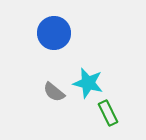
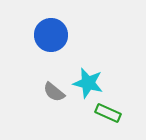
blue circle: moved 3 px left, 2 px down
green rectangle: rotated 40 degrees counterclockwise
